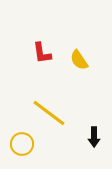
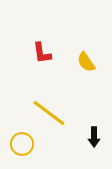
yellow semicircle: moved 7 px right, 2 px down
